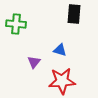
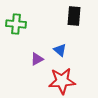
black rectangle: moved 2 px down
blue triangle: rotated 24 degrees clockwise
purple triangle: moved 3 px right, 3 px up; rotated 24 degrees clockwise
